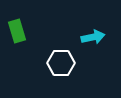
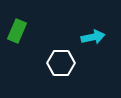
green rectangle: rotated 40 degrees clockwise
